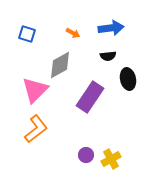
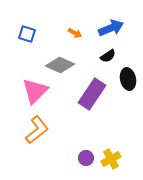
blue arrow: rotated 15 degrees counterclockwise
orange arrow: moved 2 px right
black semicircle: rotated 28 degrees counterclockwise
gray diamond: rotated 52 degrees clockwise
pink triangle: moved 1 px down
purple rectangle: moved 2 px right, 3 px up
orange L-shape: moved 1 px right, 1 px down
purple circle: moved 3 px down
